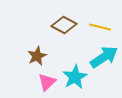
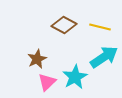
brown star: moved 3 px down
